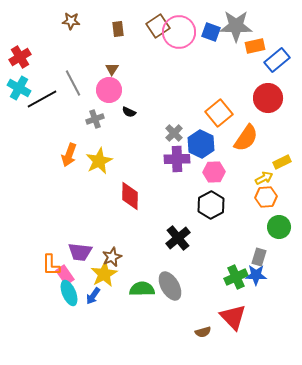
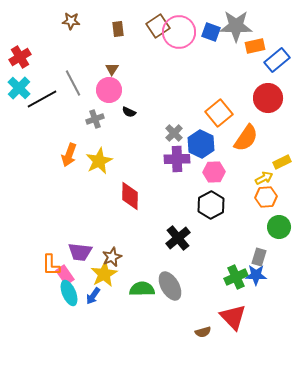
cyan cross at (19, 88): rotated 15 degrees clockwise
